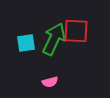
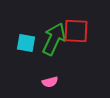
cyan square: rotated 18 degrees clockwise
